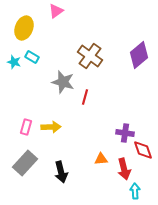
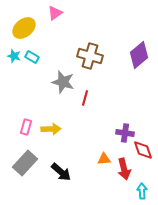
pink triangle: moved 1 px left, 2 px down
yellow ellipse: rotated 30 degrees clockwise
brown cross: rotated 20 degrees counterclockwise
cyan star: moved 6 px up
red line: moved 1 px down
yellow arrow: moved 2 px down
orange triangle: moved 3 px right
black arrow: rotated 35 degrees counterclockwise
cyan arrow: moved 7 px right
